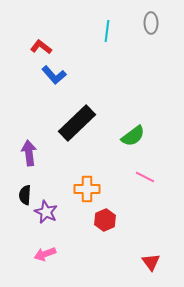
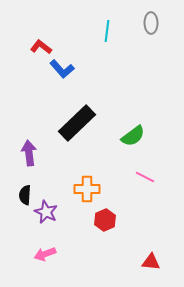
blue L-shape: moved 8 px right, 6 px up
red triangle: rotated 48 degrees counterclockwise
